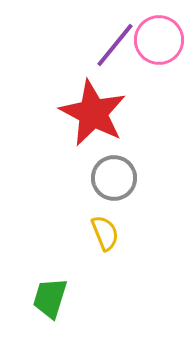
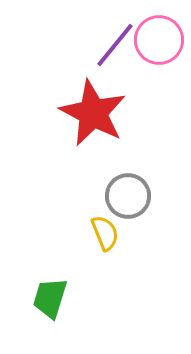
gray circle: moved 14 px right, 18 px down
